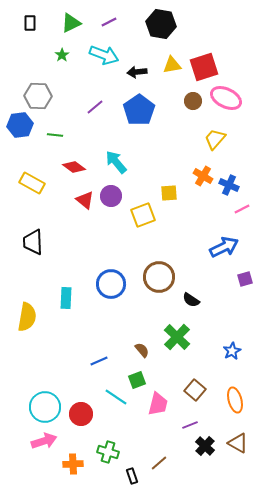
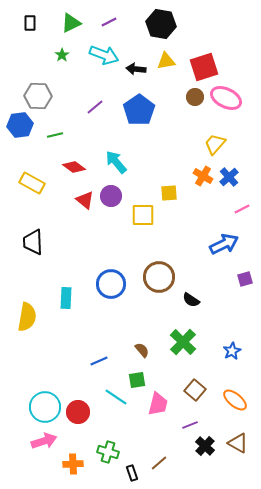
yellow triangle at (172, 65): moved 6 px left, 4 px up
black arrow at (137, 72): moved 1 px left, 3 px up; rotated 12 degrees clockwise
brown circle at (193, 101): moved 2 px right, 4 px up
green line at (55, 135): rotated 21 degrees counterclockwise
yellow trapezoid at (215, 139): moved 5 px down
blue cross at (229, 185): moved 8 px up; rotated 24 degrees clockwise
yellow square at (143, 215): rotated 20 degrees clockwise
blue arrow at (224, 247): moved 3 px up
green cross at (177, 337): moved 6 px right, 5 px down
green square at (137, 380): rotated 12 degrees clockwise
orange ellipse at (235, 400): rotated 35 degrees counterclockwise
red circle at (81, 414): moved 3 px left, 2 px up
black rectangle at (132, 476): moved 3 px up
